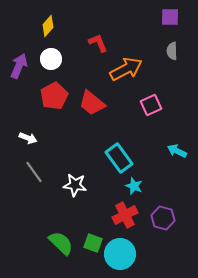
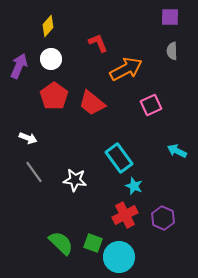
red pentagon: rotated 8 degrees counterclockwise
white star: moved 5 px up
purple hexagon: rotated 10 degrees clockwise
cyan circle: moved 1 px left, 3 px down
